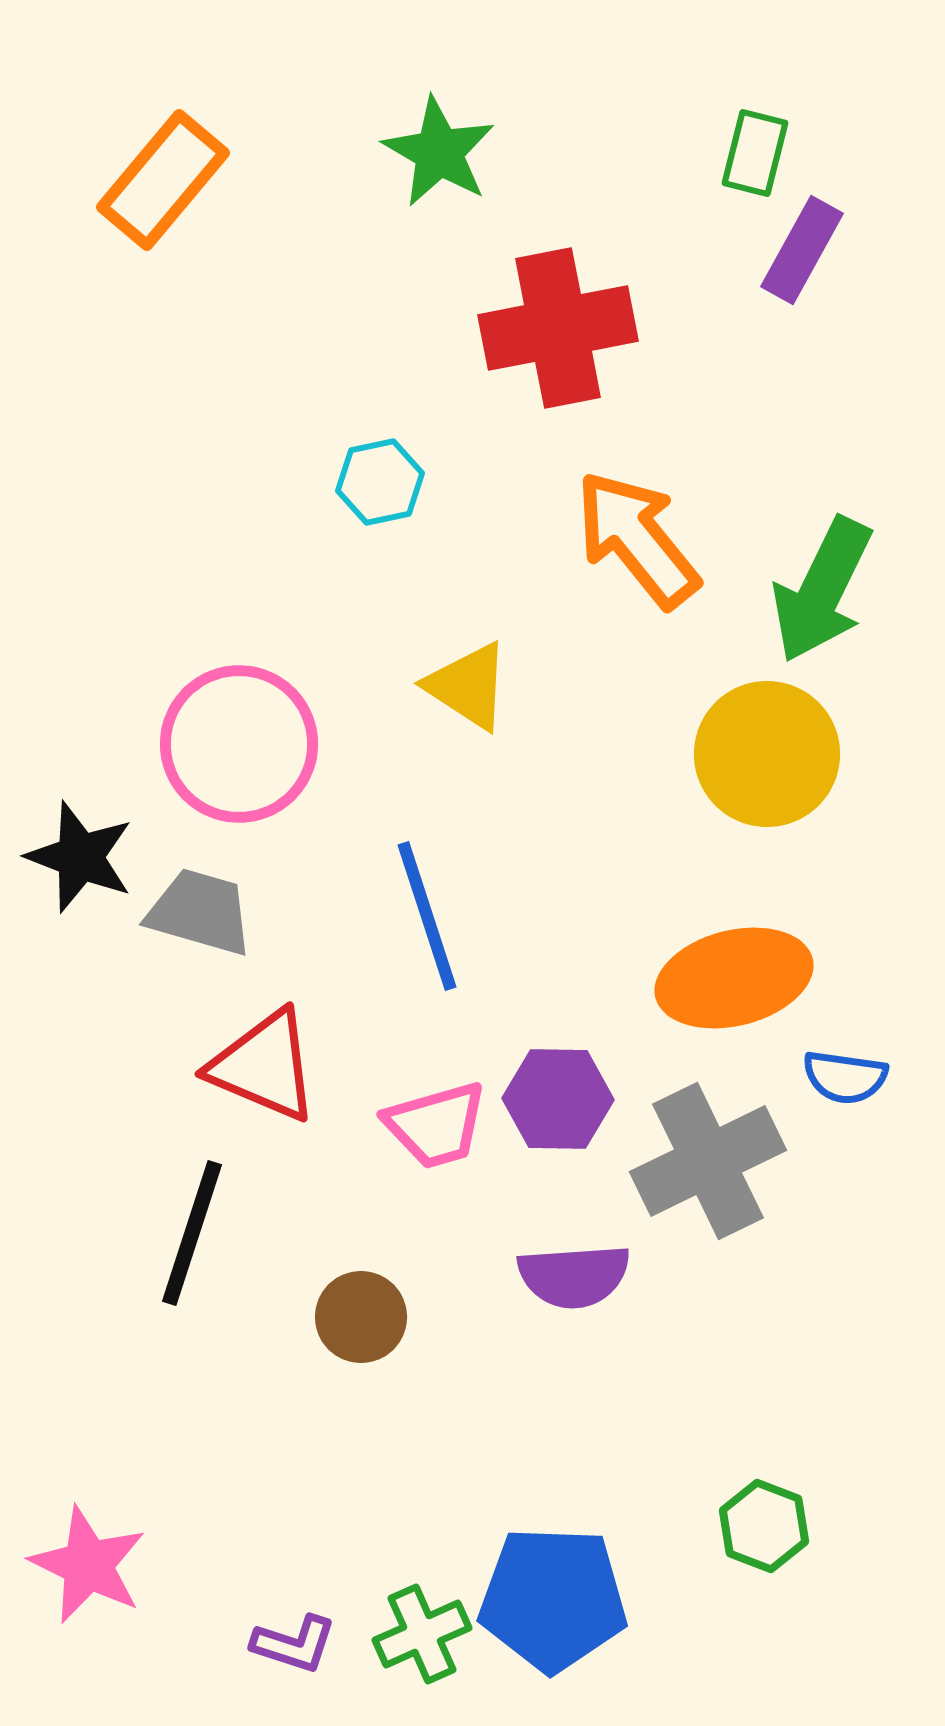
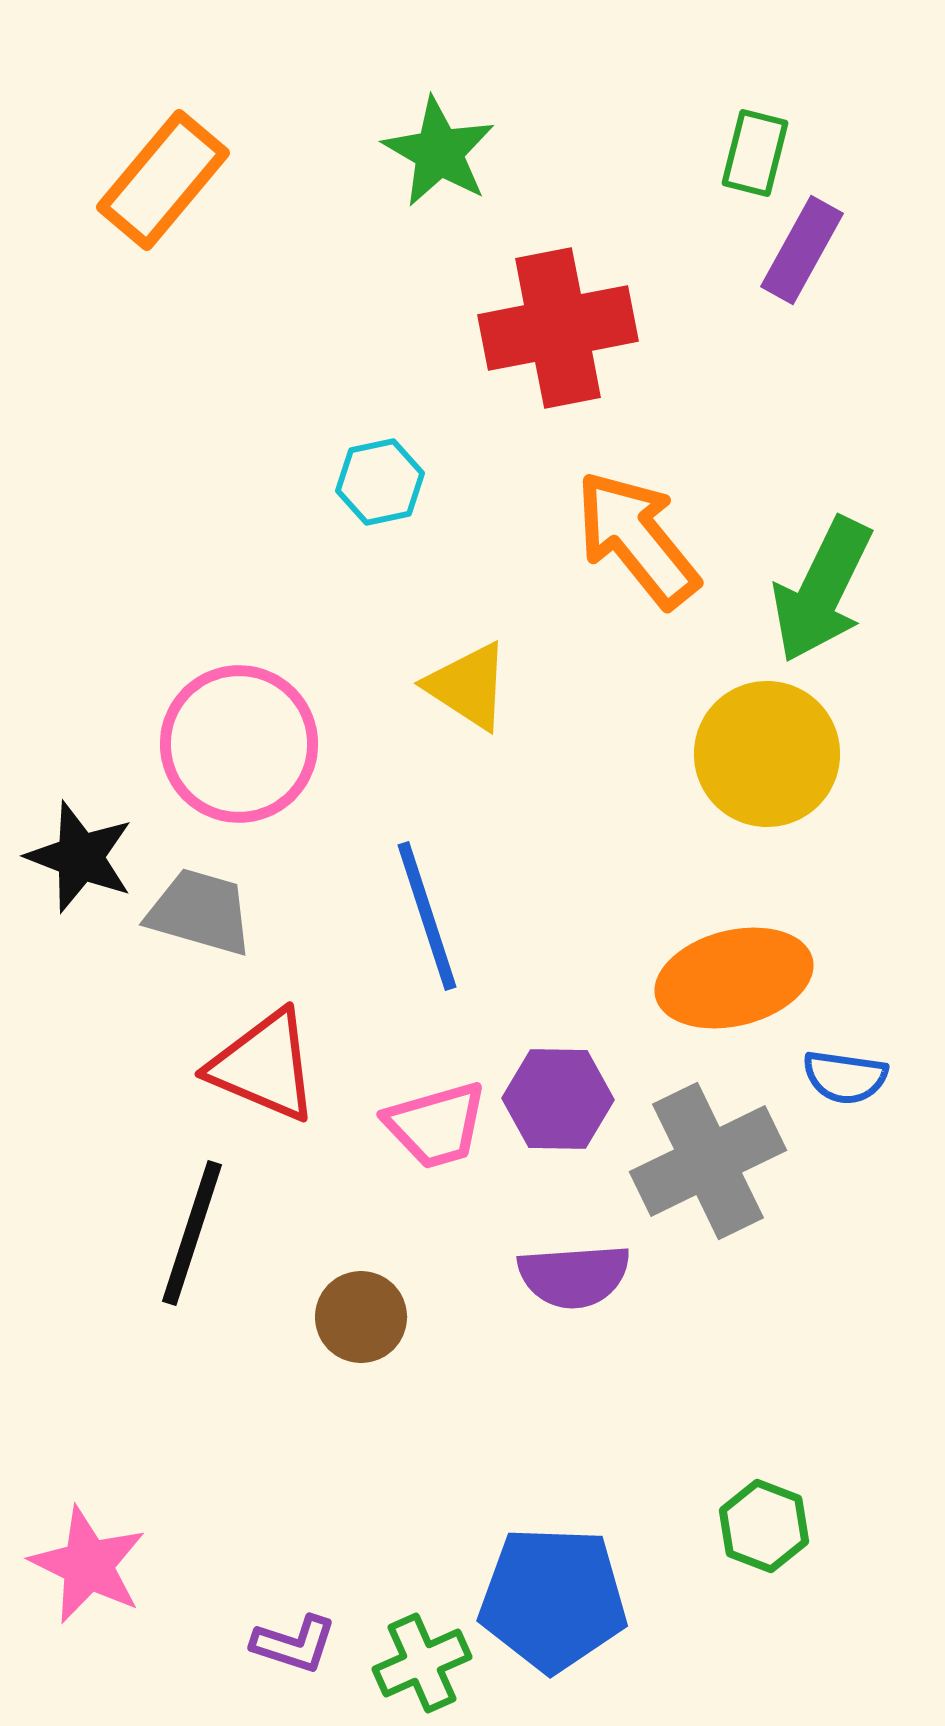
green cross: moved 29 px down
